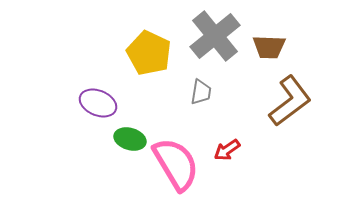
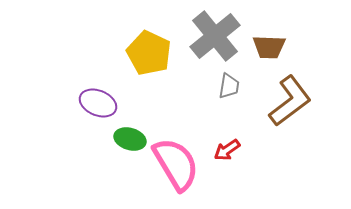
gray trapezoid: moved 28 px right, 6 px up
